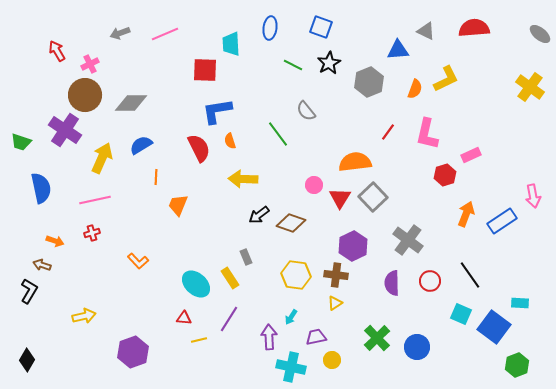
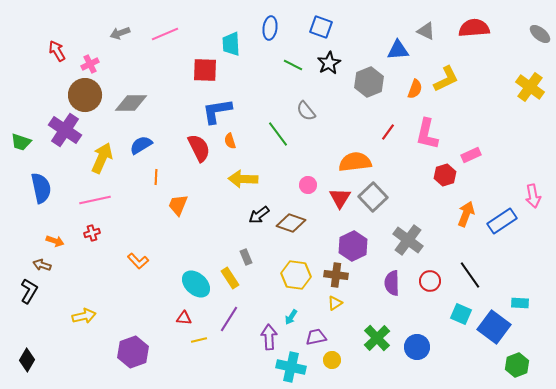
pink circle at (314, 185): moved 6 px left
